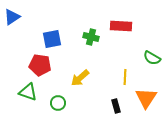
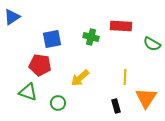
green semicircle: moved 14 px up
